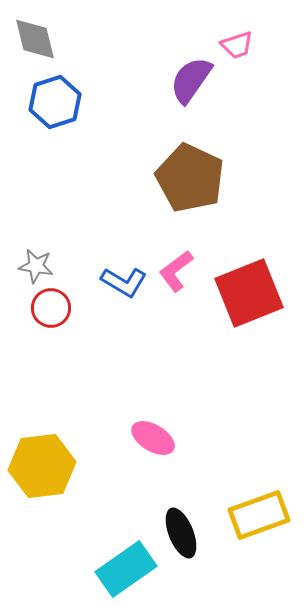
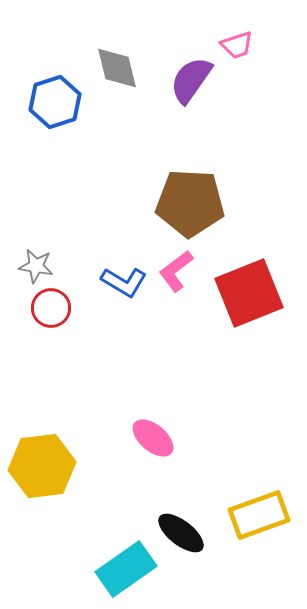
gray diamond: moved 82 px right, 29 px down
brown pentagon: moved 25 px down; rotated 22 degrees counterclockwise
pink ellipse: rotated 9 degrees clockwise
black ellipse: rotated 30 degrees counterclockwise
